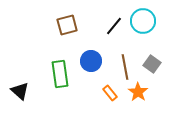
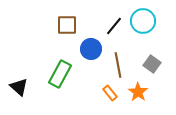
brown square: rotated 15 degrees clockwise
blue circle: moved 12 px up
brown line: moved 7 px left, 2 px up
green rectangle: rotated 36 degrees clockwise
black triangle: moved 1 px left, 4 px up
